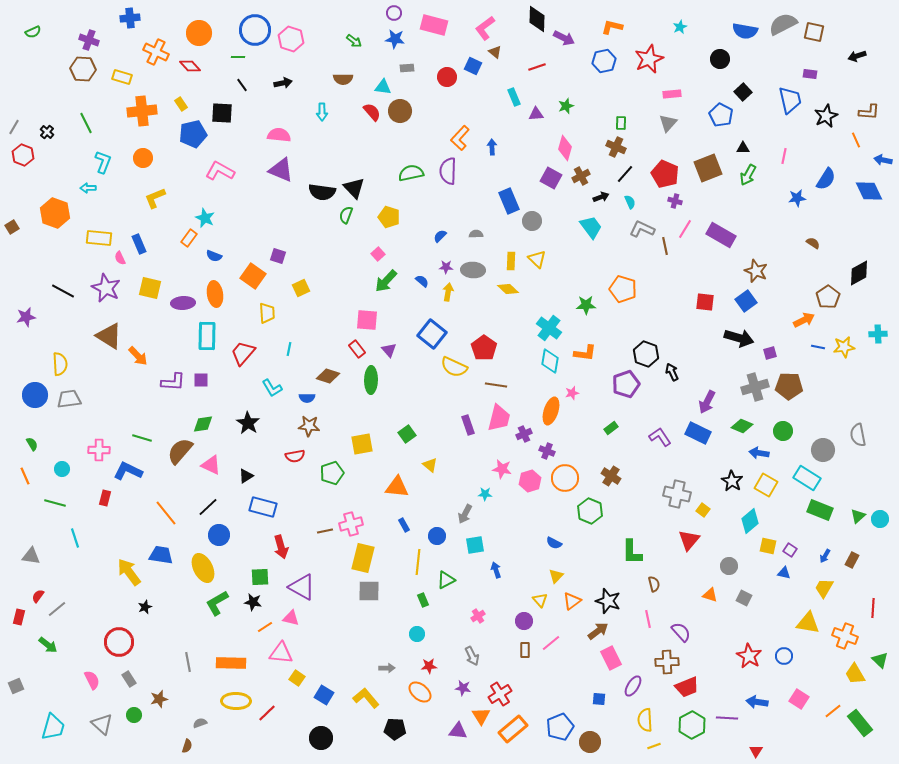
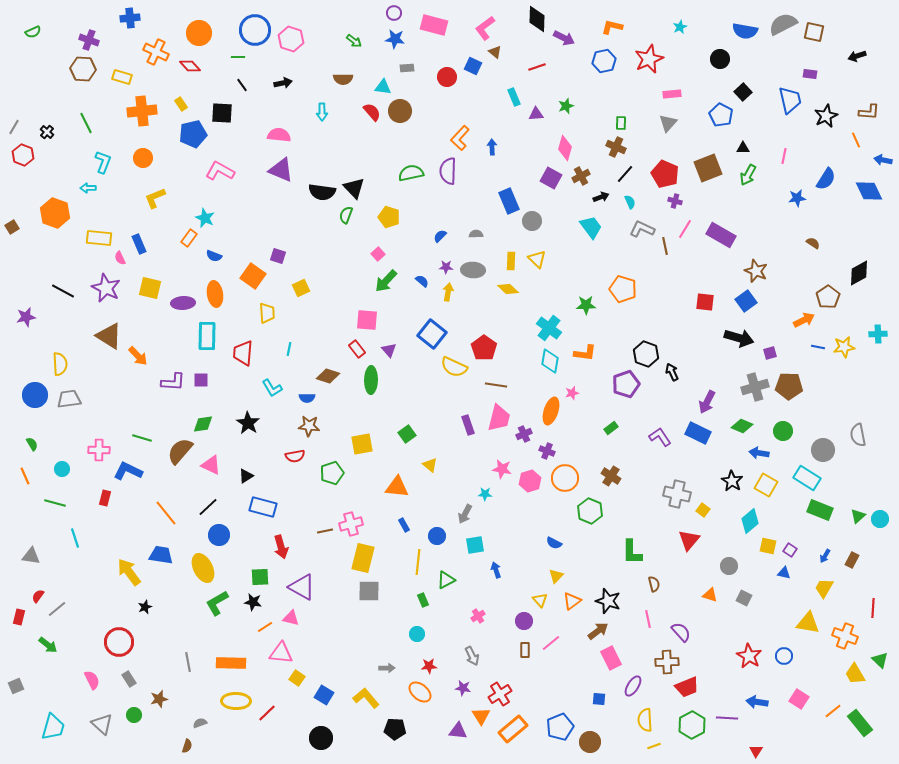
red trapezoid at (243, 353): rotated 36 degrees counterclockwise
